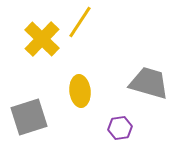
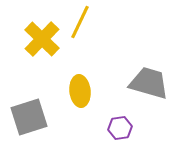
yellow line: rotated 8 degrees counterclockwise
